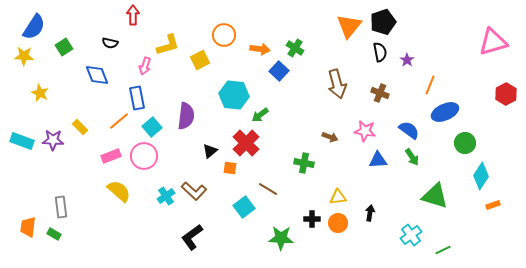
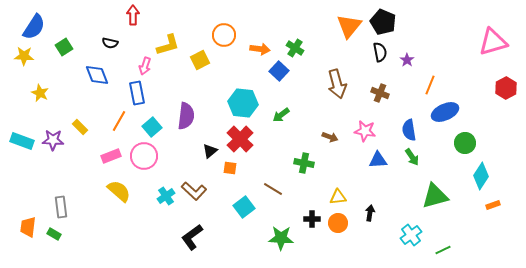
black pentagon at (383, 22): rotated 30 degrees counterclockwise
red hexagon at (506, 94): moved 6 px up
cyan hexagon at (234, 95): moved 9 px right, 8 px down
blue rectangle at (137, 98): moved 5 px up
green arrow at (260, 115): moved 21 px right
orange line at (119, 121): rotated 20 degrees counterclockwise
blue semicircle at (409, 130): rotated 135 degrees counterclockwise
red cross at (246, 143): moved 6 px left, 4 px up
brown line at (268, 189): moved 5 px right
green triangle at (435, 196): rotated 32 degrees counterclockwise
